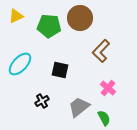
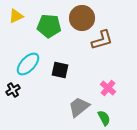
brown circle: moved 2 px right
brown L-shape: moved 1 px right, 11 px up; rotated 150 degrees counterclockwise
cyan ellipse: moved 8 px right
black cross: moved 29 px left, 11 px up
